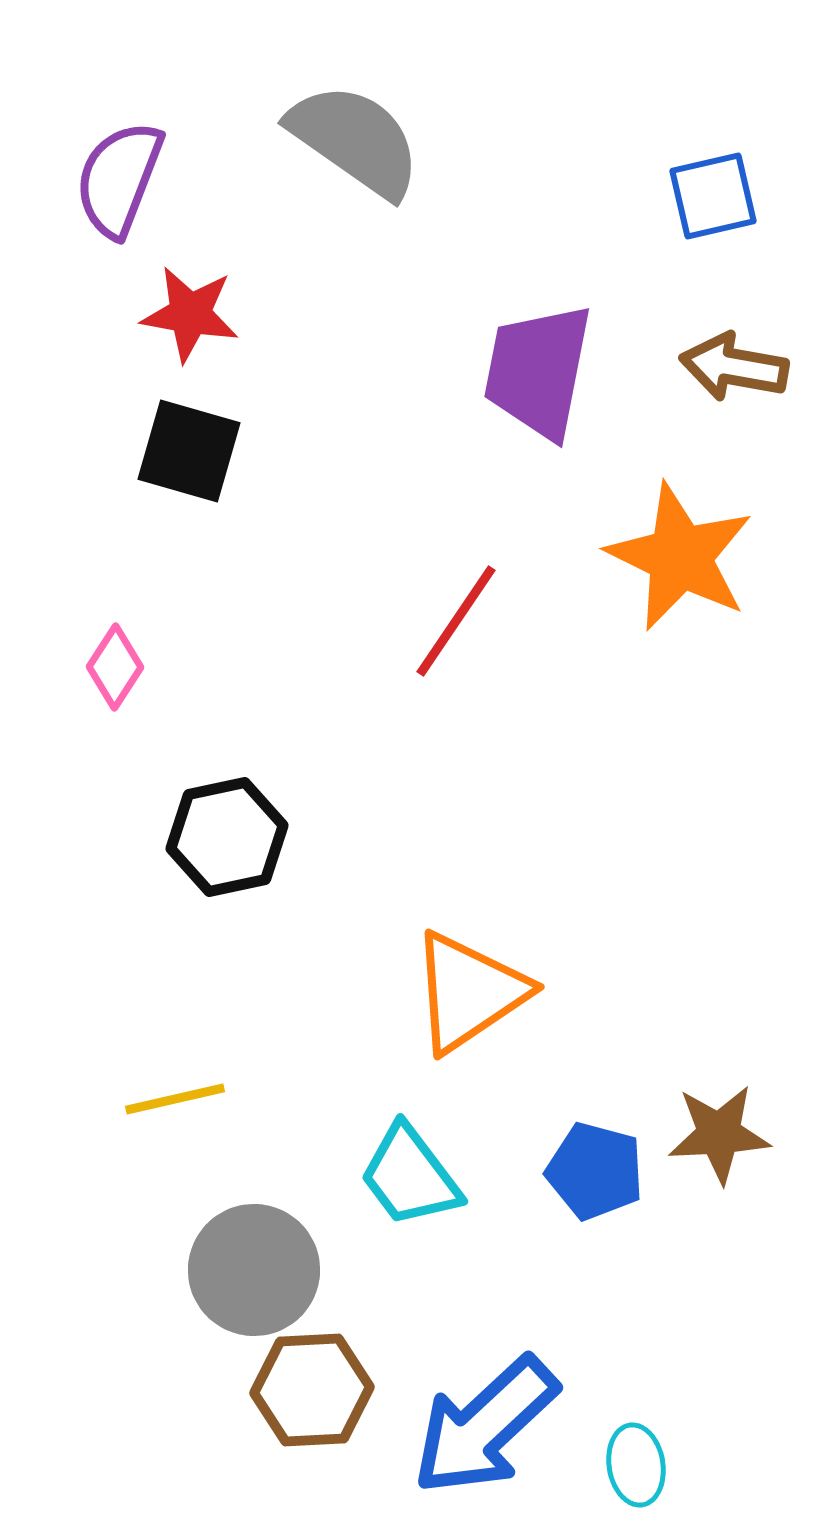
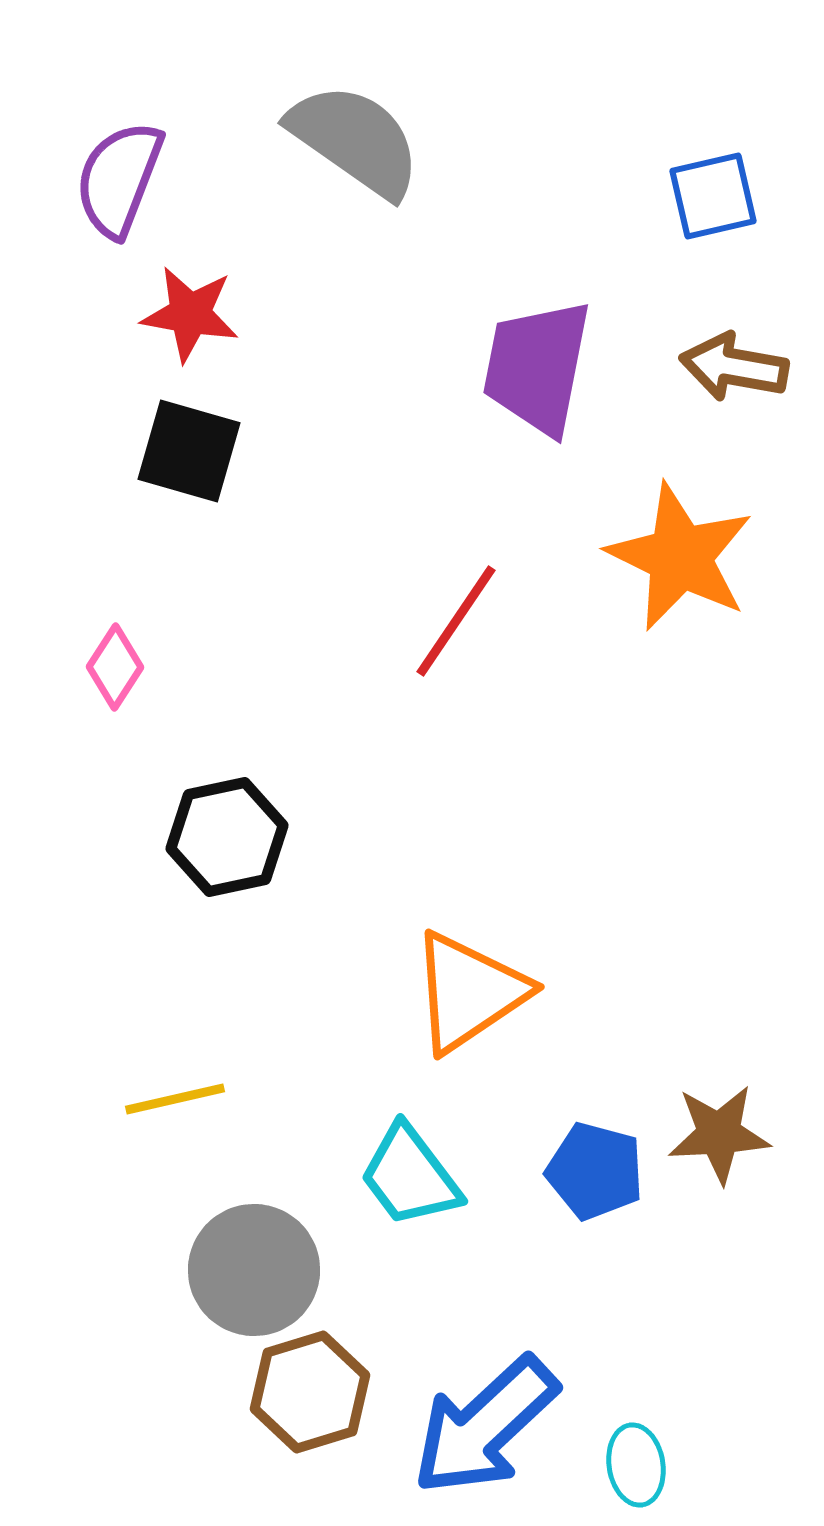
purple trapezoid: moved 1 px left, 4 px up
brown hexagon: moved 2 px left, 2 px down; rotated 14 degrees counterclockwise
